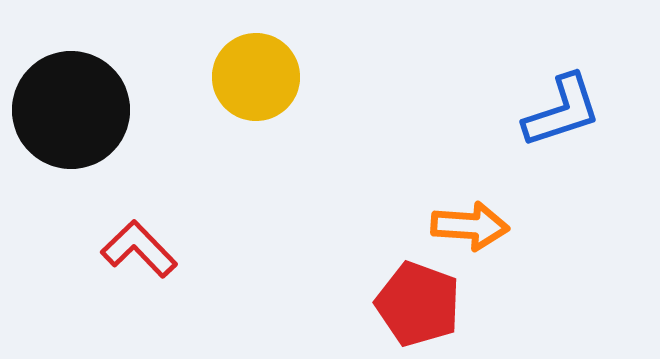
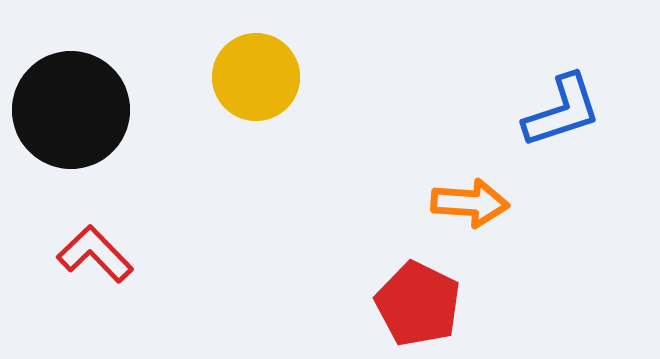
orange arrow: moved 23 px up
red L-shape: moved 44 px left, 5 px down
red pentagon: rotated 6 degrees clockwise
